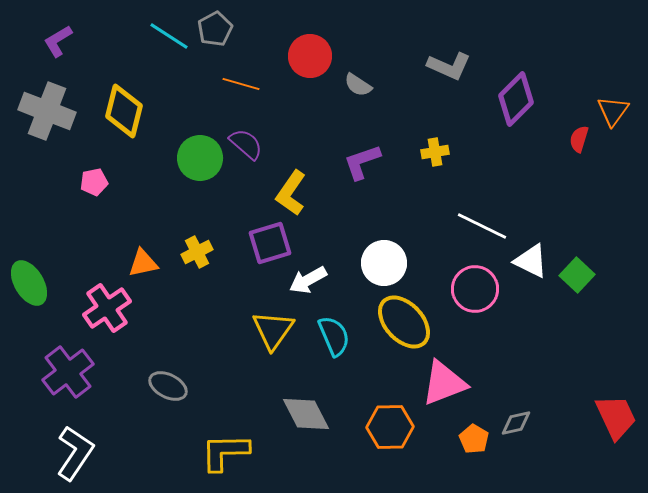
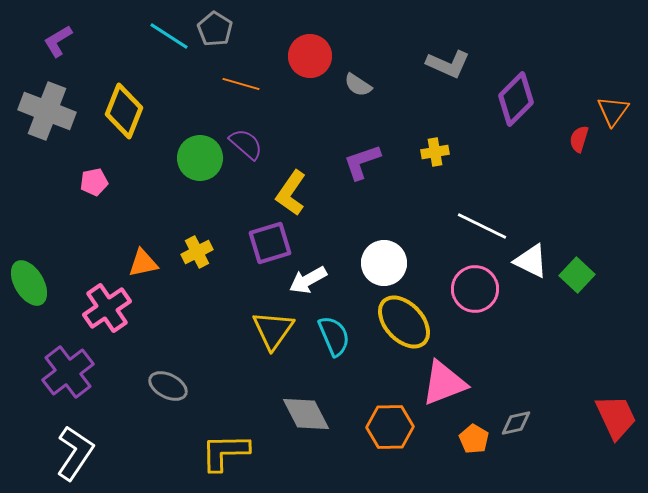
gray pentagon at (215, 29): rotated 12 degrees counterclockwise
gray L-shape at (449, 66): moved 1 px left, 2 px up
yellow diamond at (124, 111): rotated 8 degrees clockwise
